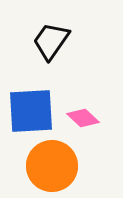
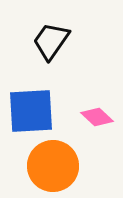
pink diamond: moved 14 px right, 1 px up
orange circle: moved 1 px right
